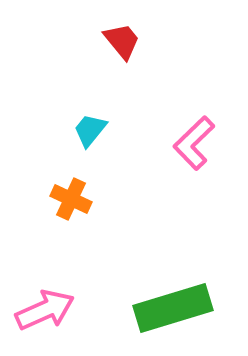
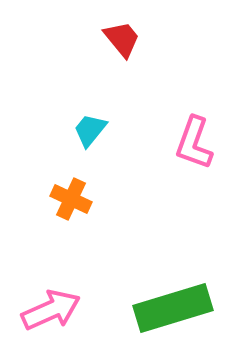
red trapezoid: moved 2 px up
pink L-shape: rotated 26 degrees counterclockwise
pink arrow: moved 6 px right
